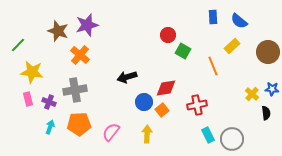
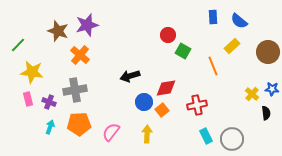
black arrow: moved 3 px right, 1 px up
cyan rectangle: moved 2 px left, 1 px down
